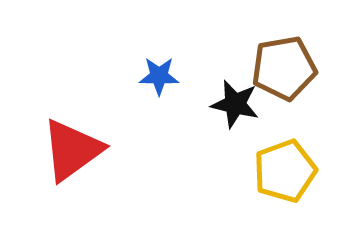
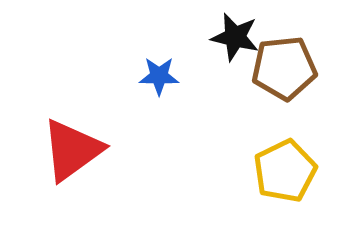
brown pentagon: rotated 4 degrees clockwise
black star: moved 67 px up
yellow pentagon: rotated 6 degrees counterclockwise
